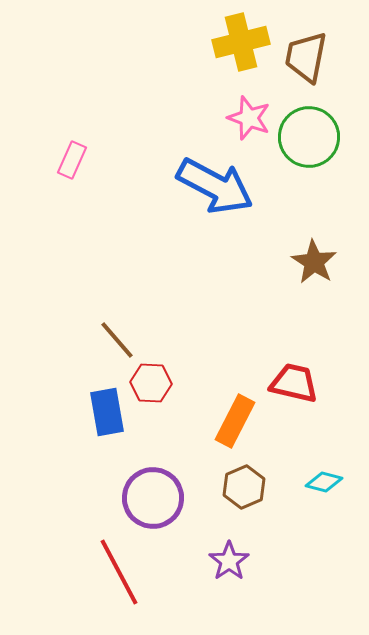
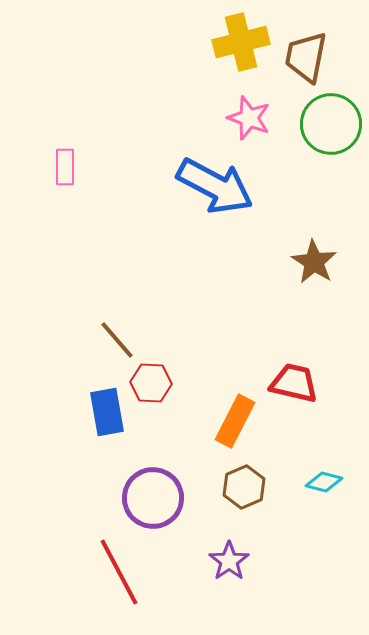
green circle: moved 22 px right, 13 px up
pink rectangle: moved 7 px left, 7 px down; rotated 24 degrees counterclockwise
